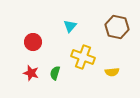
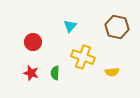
green semicircle: rotated 16 degrees counterclockwise
